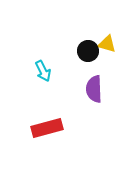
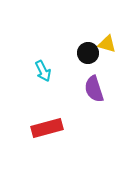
black circle: moved 2 px down
purple semicircle: rotated 16 degrees counterclockwise
